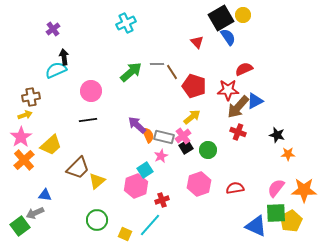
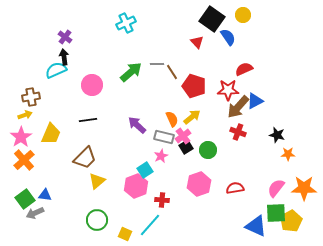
black square at (221, 18): moved 9 px left, 1 px down; rotated 25 degrees counterclockwise
purple cross at (53, 29): moved 12 px right, 8 px down; rotated 16 degrees counterclockwise
pink circle at (91, 91): moved 1 px right, 6 px up
orange semicircle at (148, 135): moved 24 px right, 16 px up
yellow trapezoid at (51, 145): moved 11 px up; rotated 25 degrees counterclockwise
brown trapezoid at (78, 168): moved 7 px right, 10 px up
orange star at (304, 190): moved 2 px up
red cross at (162, 200): rotated 24 degrees clockwise
green square at (20, 226): moved 5 px right, 27 px up
